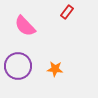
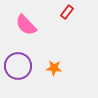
pink semicircle: moved 1 px right, 1 px up
orange star: moved 1 px left, 1 px up
